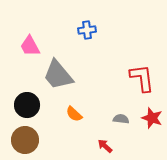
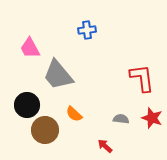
pink trapezoid: moved 2 px down
brown circle: moved 20 px right, 10 px up
